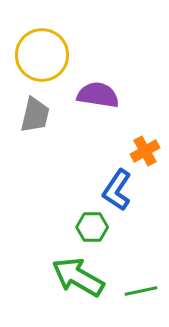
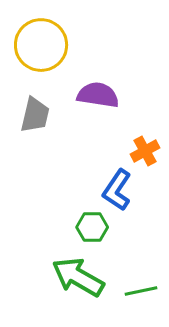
yellow circle: moved 1 px left, 10 px up
